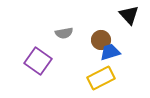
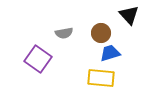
brown circle: moved 7 px up
blue trapezoid: moved 1 px down
purple square: moved 2 px up
yellow rectangle: rotated 32 degrees clockwise
